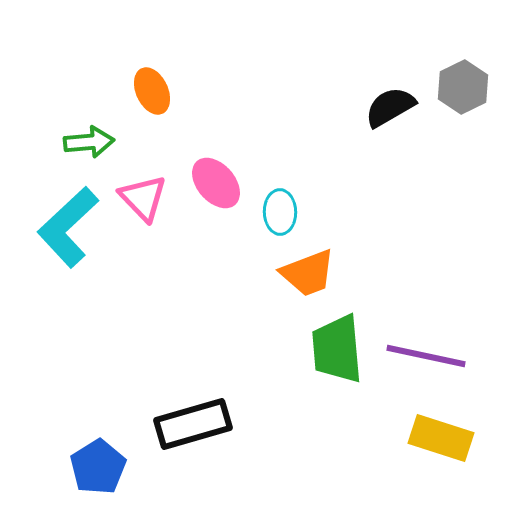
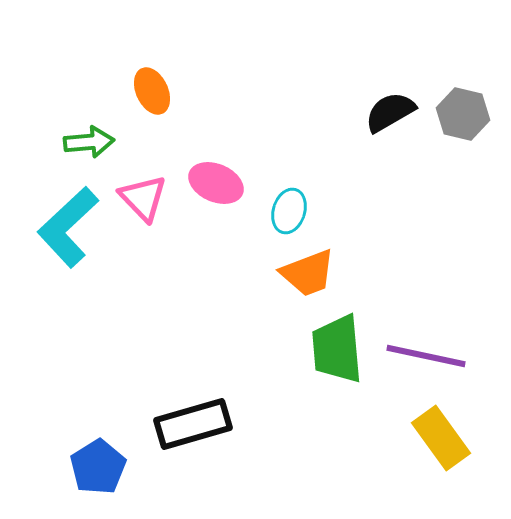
gray hexagon: moved 27 px down; rotated 21 degrees counterclockwise
black semicircle: moved 5 px down
pink ellipse: rotated 26 degrees counterclockwise
cyan ellipse: moved 9 px right, 1 px up; rotated 18 degrees clockwise
yellow rectangle: rotated 36 degrees clockwise
